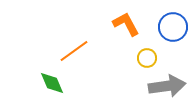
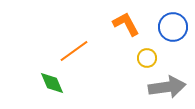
gray arrow: moved 1 px down
